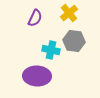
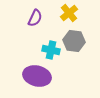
purple ellipse: rotated 12 degrees clockwise
